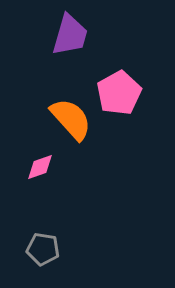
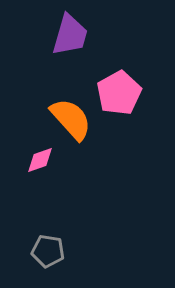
pink diamond: moved 7 px up
gray pentagon: moved 5 px right, 2 px down
